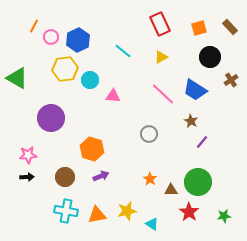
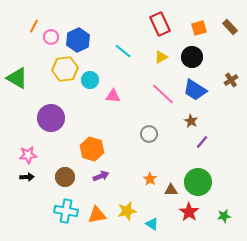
black circle: moved 18 px left
